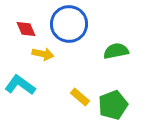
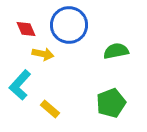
blue circle: moved 1 px down
cyan L-shape: rotated 84 degrees counterclockwise
yellow rectangle: moved 30 px left, 12 px down
green pentagon: moved 2 px left, 2 px up
